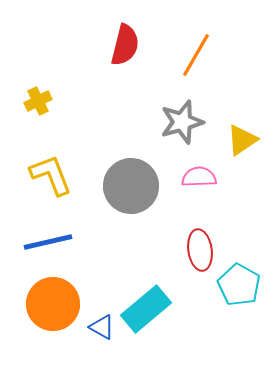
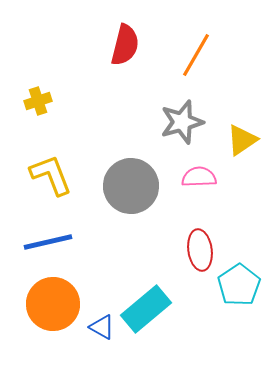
yellow cross: rotated 8 degrees clockwise
cyan pentagon: rotated 9 degrees clockwise
